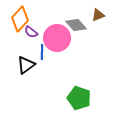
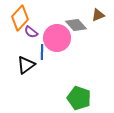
orange diamond: moved 1 px up
